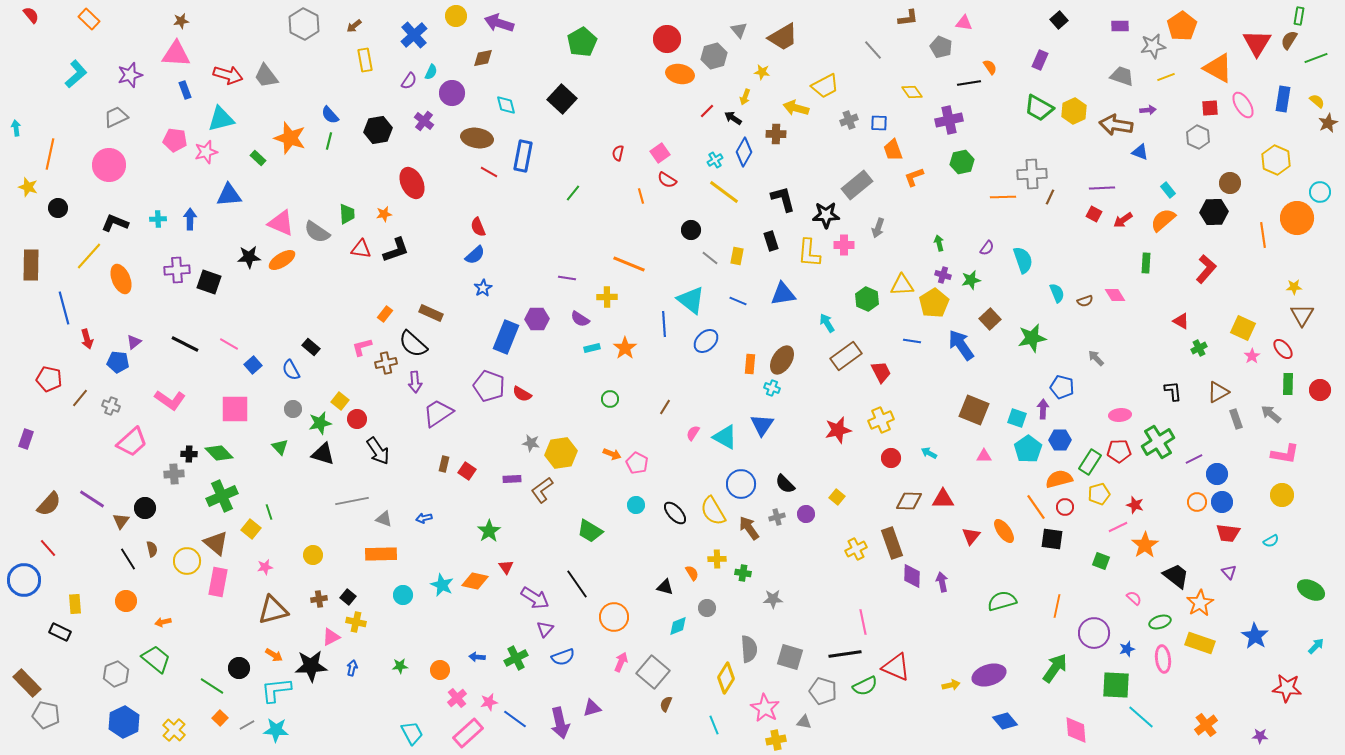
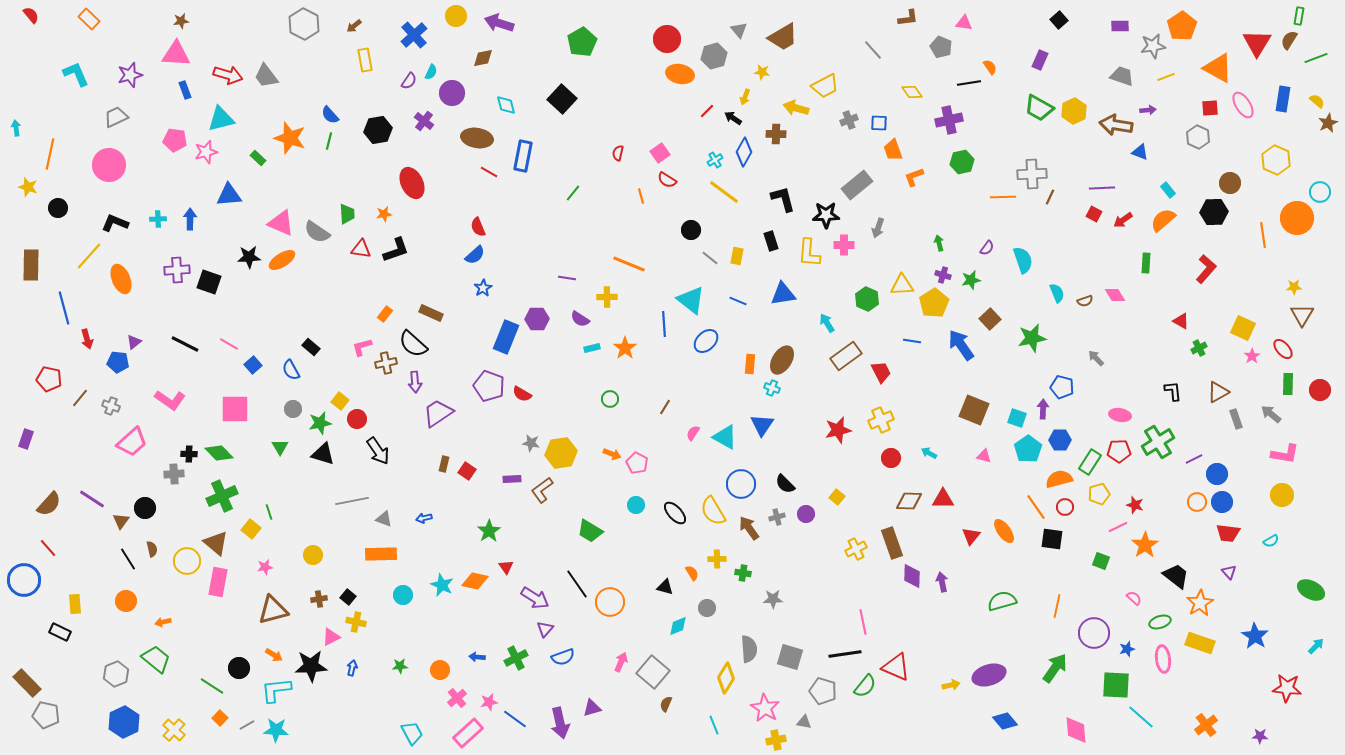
cyan L-shape at (76, 74): rotated 72 degrees counterclockwise
pink ellipse at (1120, 415): rotated 15 degrees clockwise
green triangle at (280, 447): rotated 12 degrees clockwise
pink triangle at (984, 456): rotated 14 degrees clockwise
orange circle at (614, 617): moved 4 px left, 15 px up
green semicircle at (865, 686): rotated 25 degrees counterclockwise
